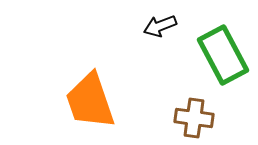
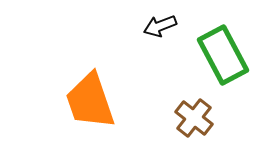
brown cross: rotated 30 degrees clockwise
